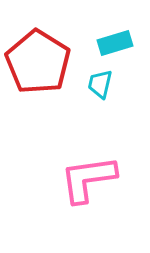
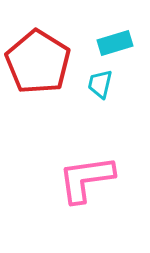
pink L-shape: moved 2 px left
